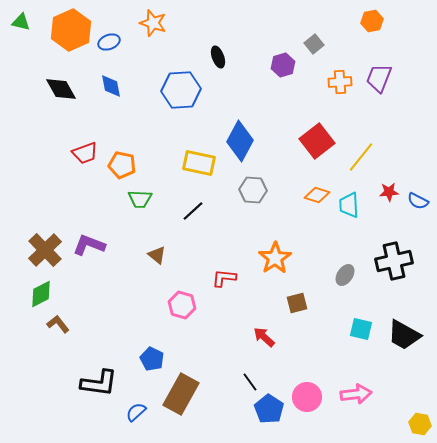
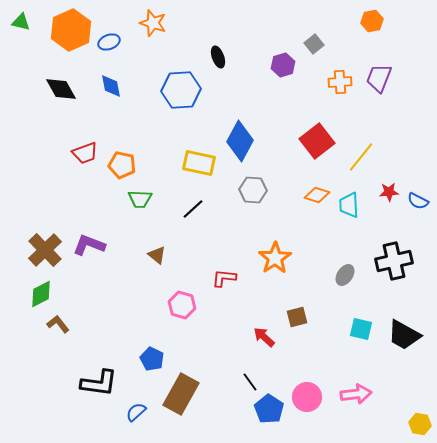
black line at (193, 211): moved 2 px up
brown square at (297, 303): moved 14 px down
